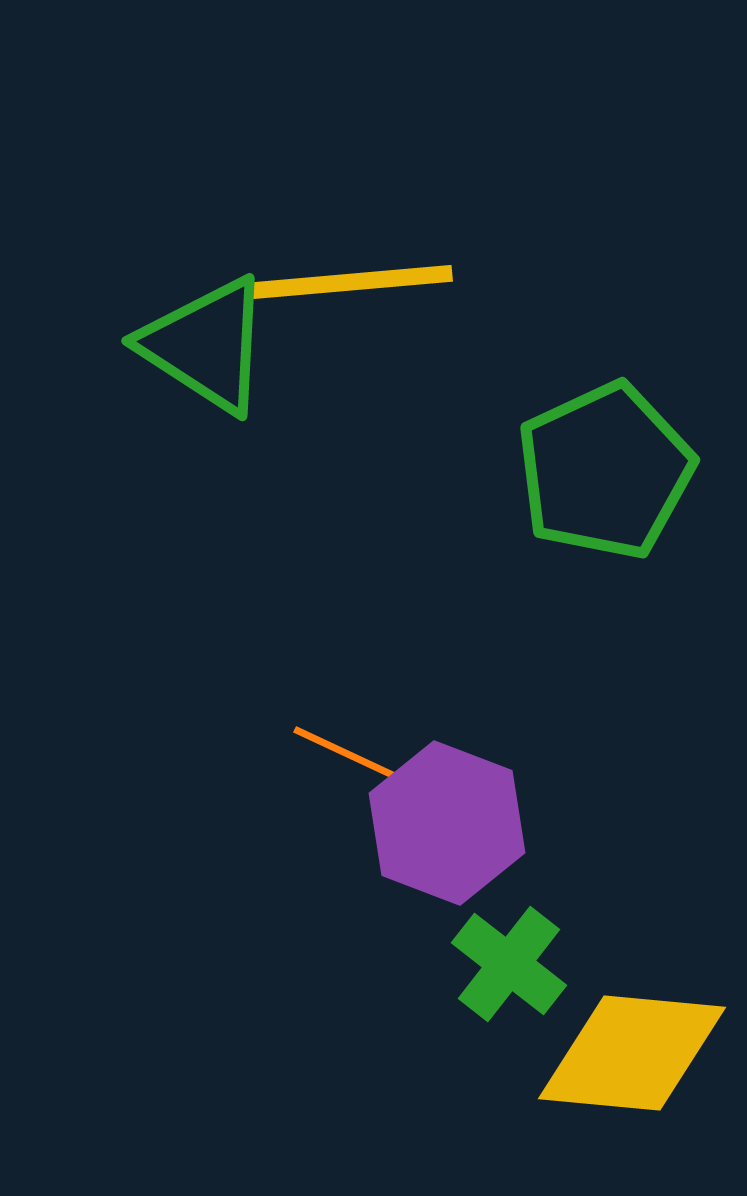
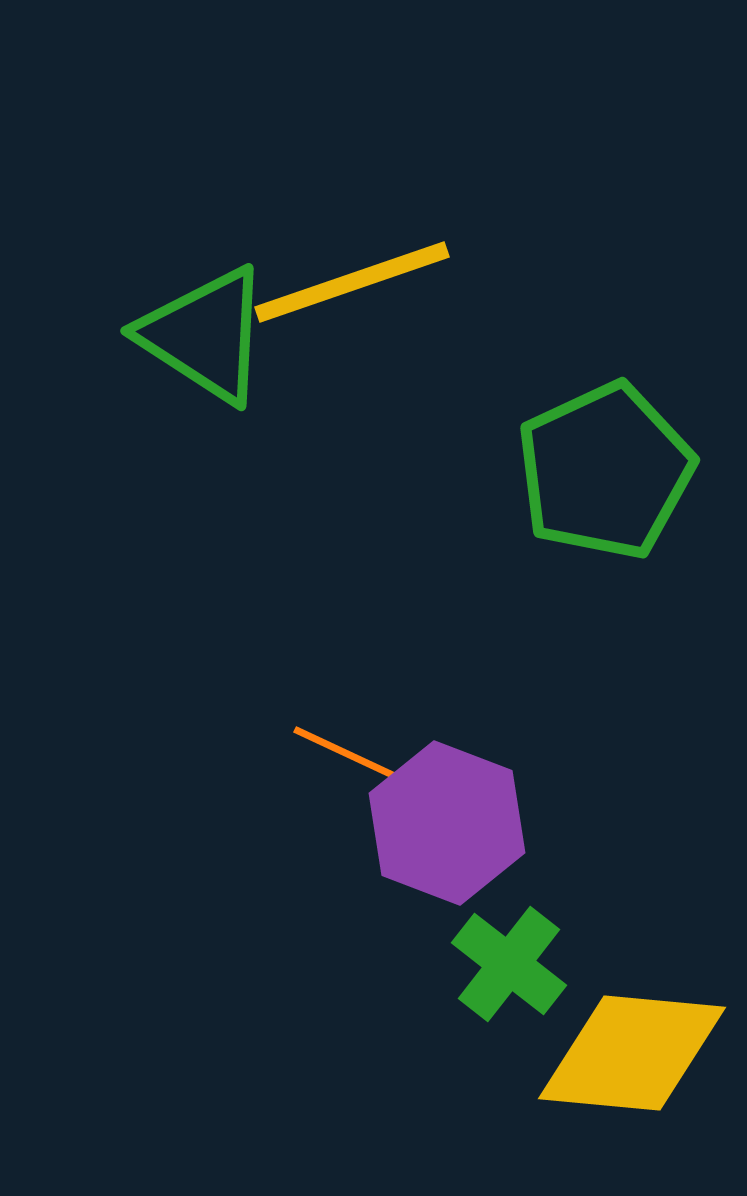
yellow line: rotated 14 degrees counterclockwise
green triangle: moved 1 px left, 10 px up
